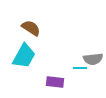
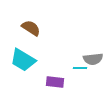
cyan trapezoid: moved 1 px left, 4 px down; rotated 92 degrees clockwise
